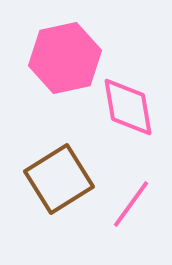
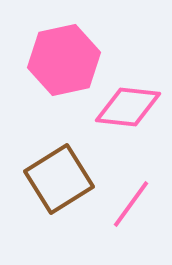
pink hexagon: moved 1 px left, 2 px down
pink diamond: rotated 74 degrees counterclockwise
